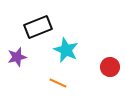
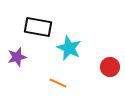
black rectangle: rotated 32 degrees clockwise
cyan star: moved 3 px right, 2 px up
